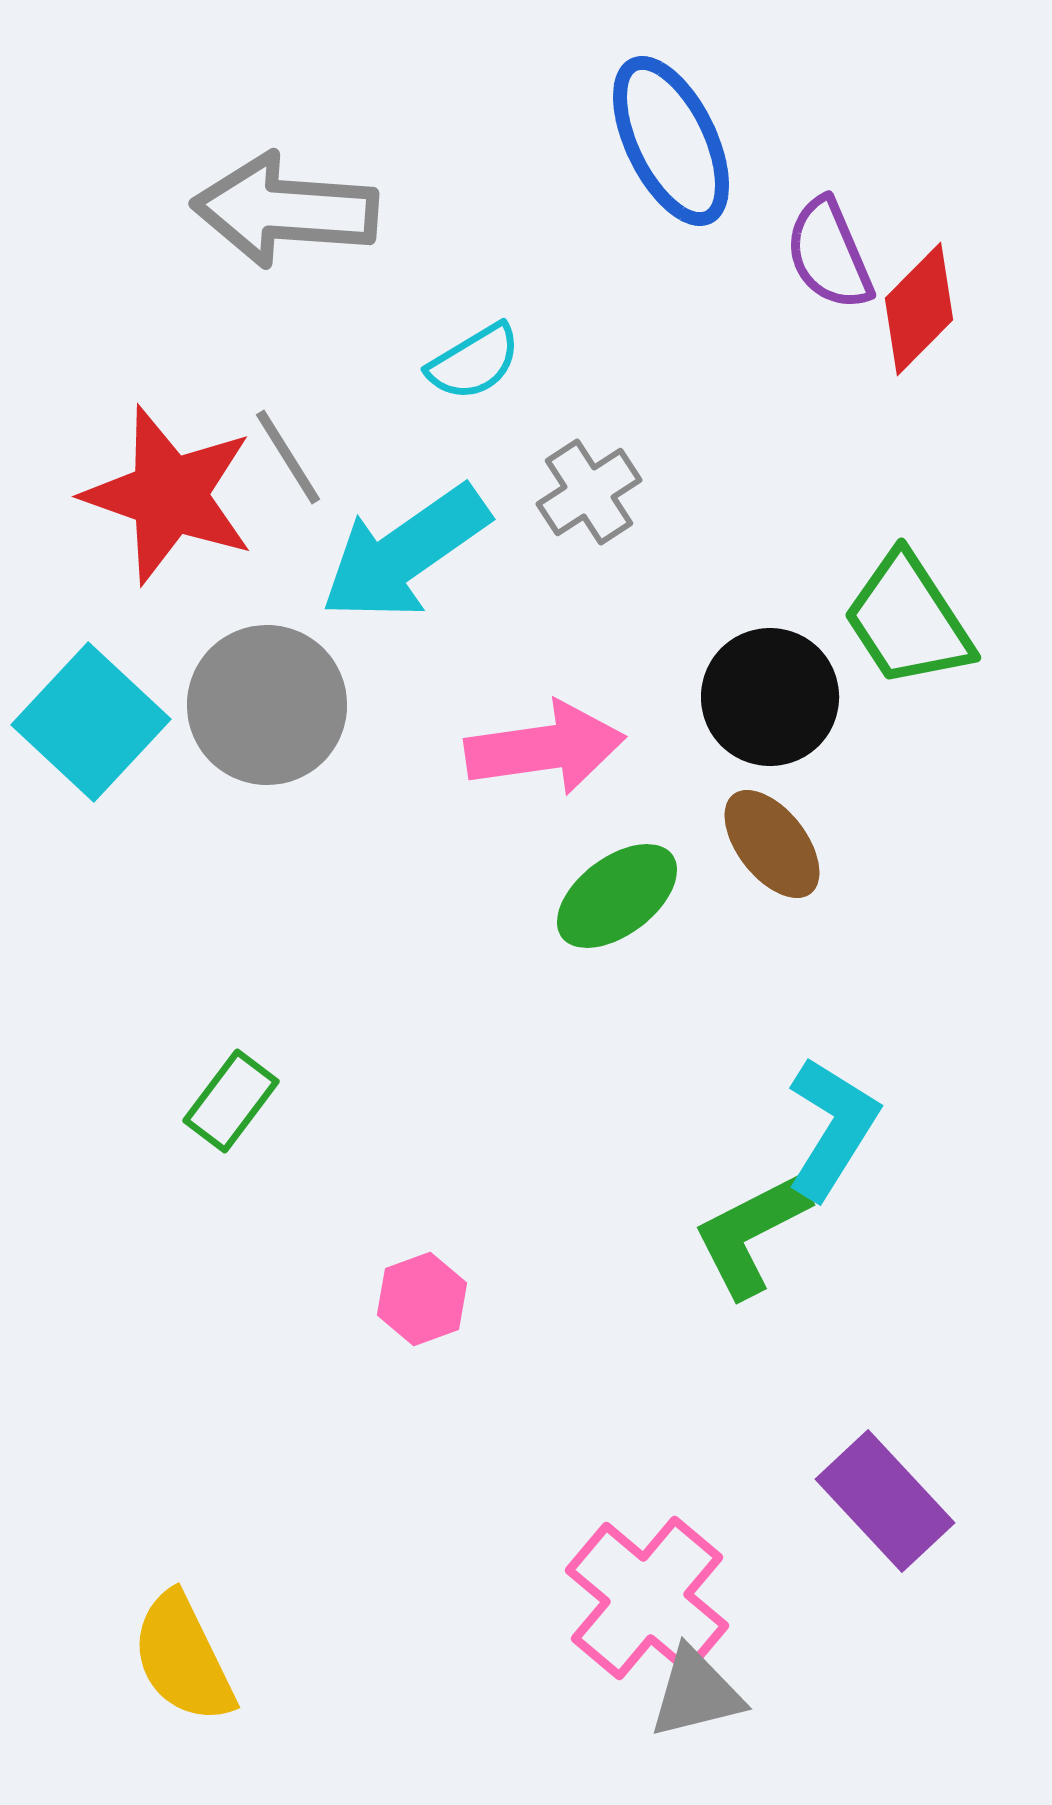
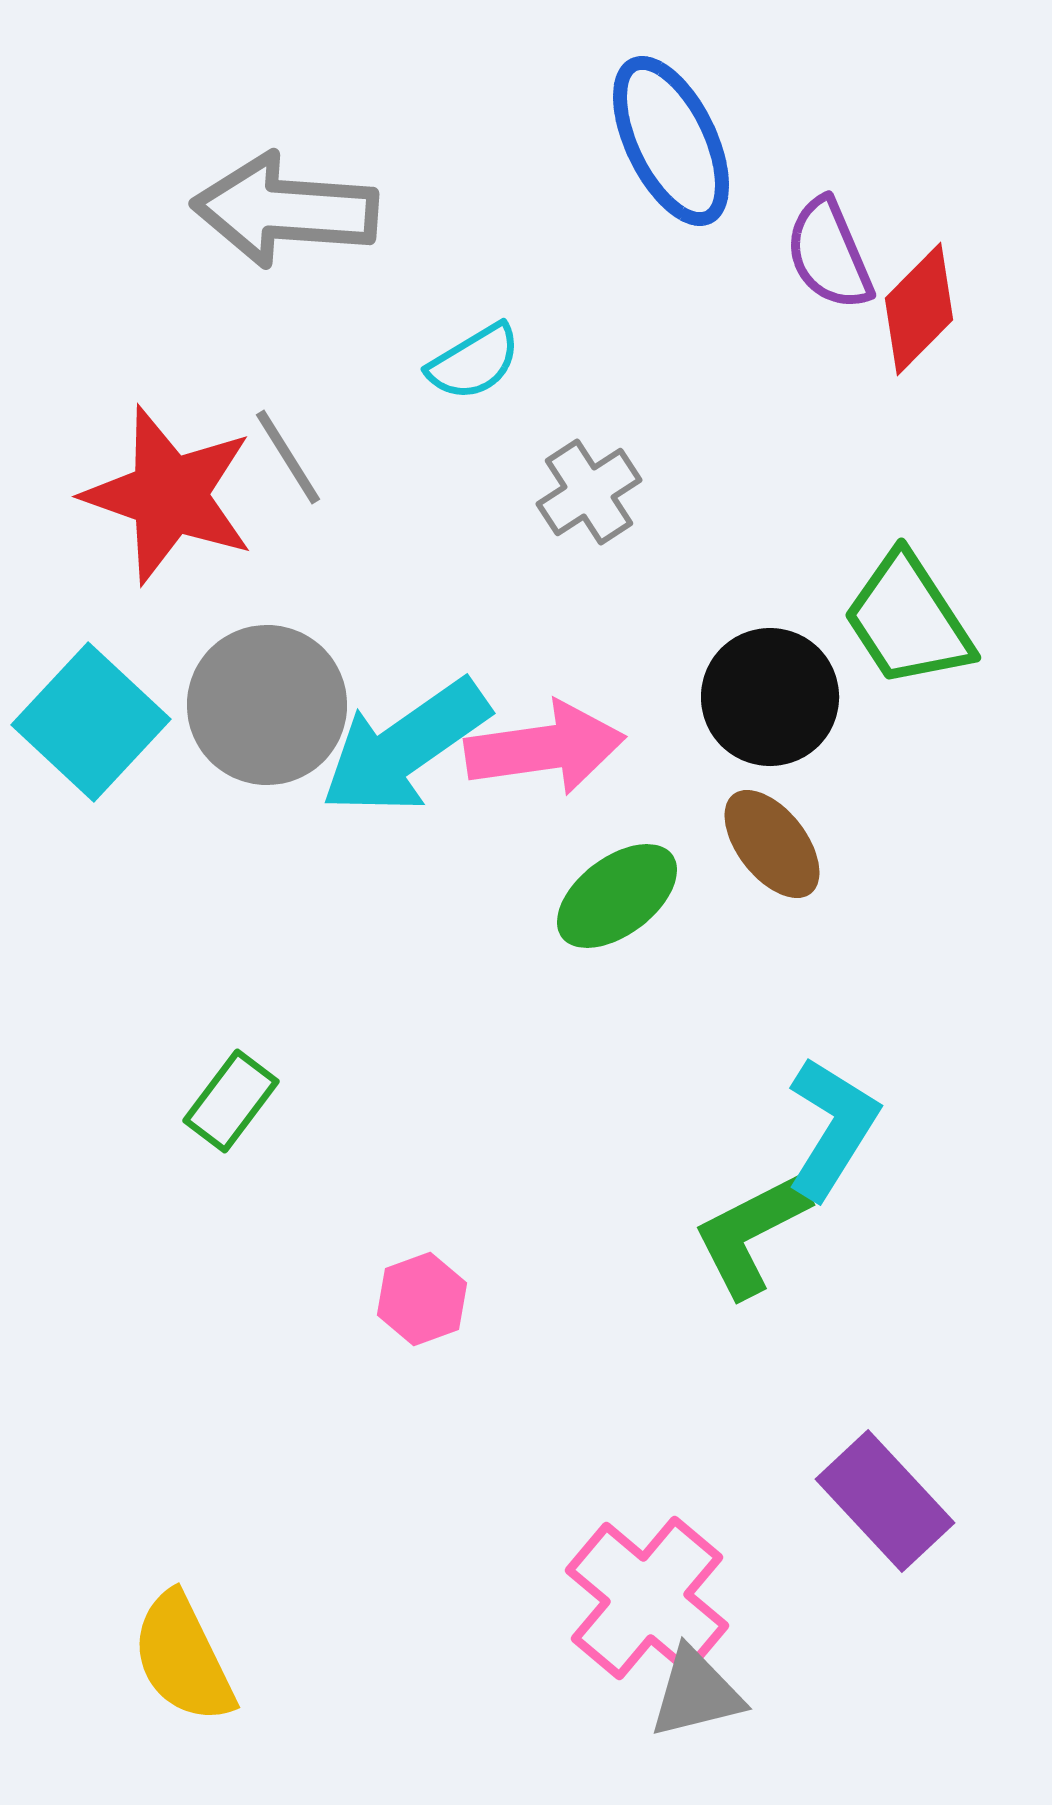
cyan arrow: moved 194 px down
